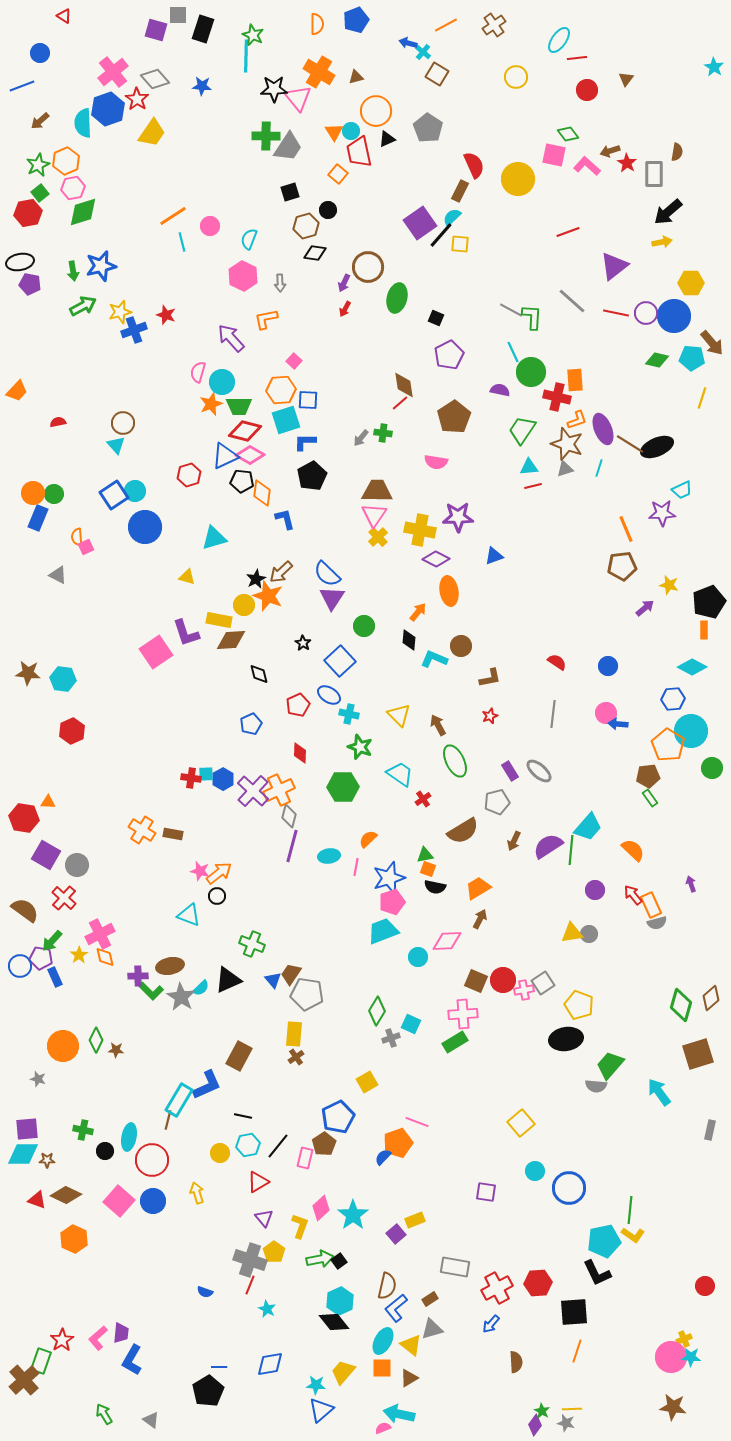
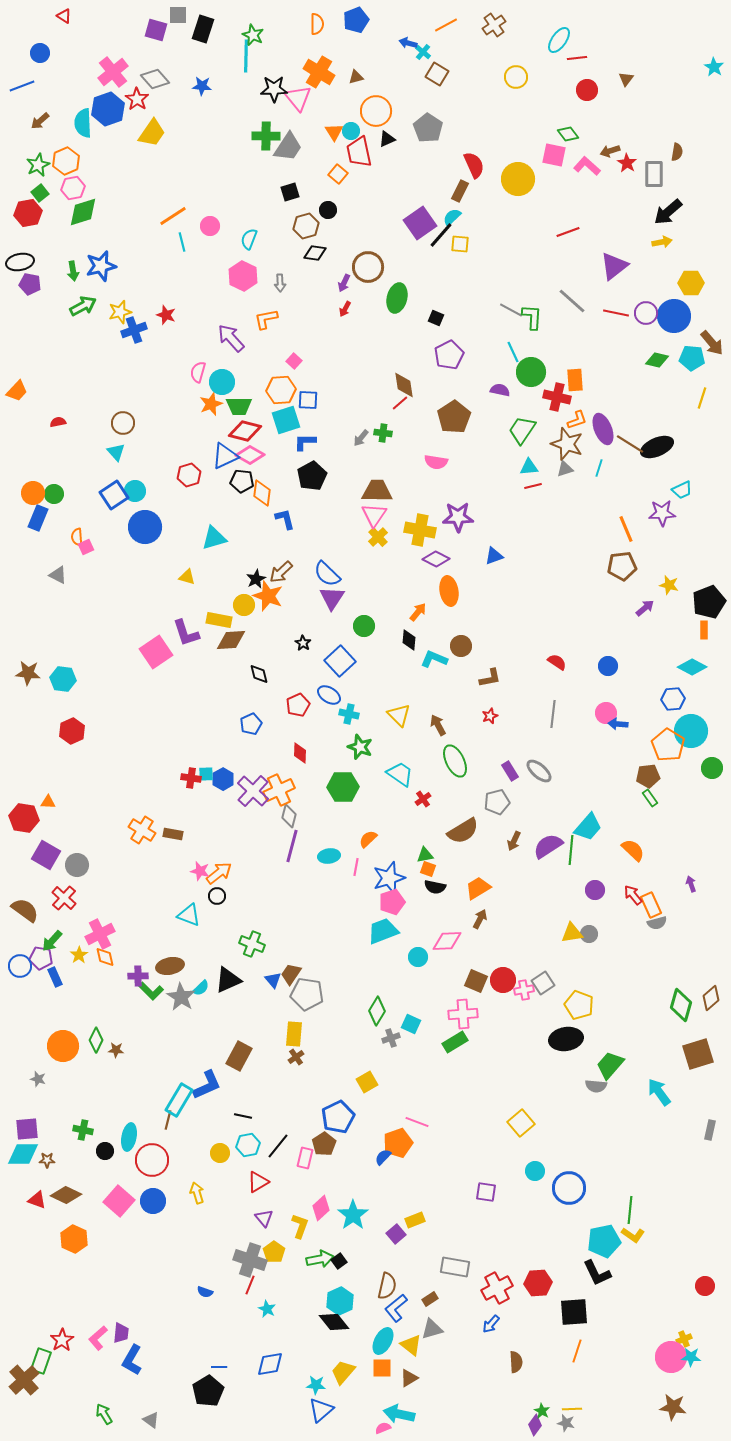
cyan triangle at (116, 445): moved 7 px down
